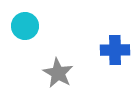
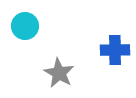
gray star: moved 1 px right
